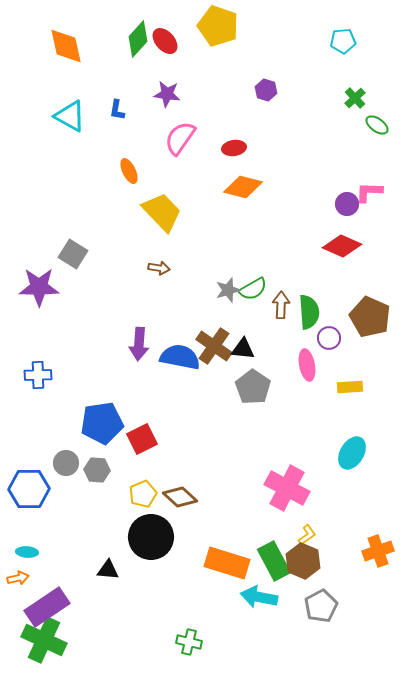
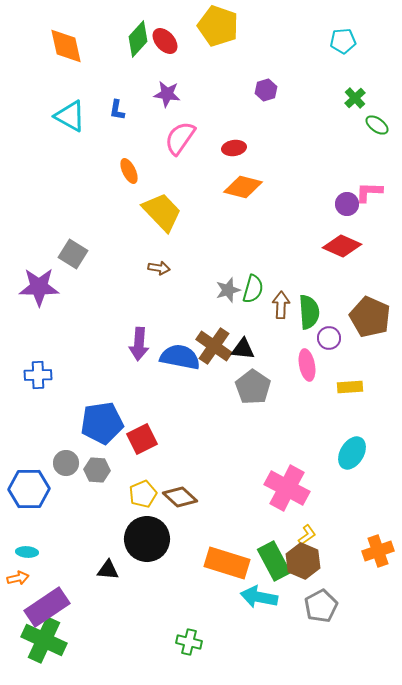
purple hexagon at (266, 90): rotated 25 degrees clockwise
green semicircle at (253, 289): rotated 44 degrees counterclockwise
black circle at (151, 537): moved 4 px left, 2 px down
